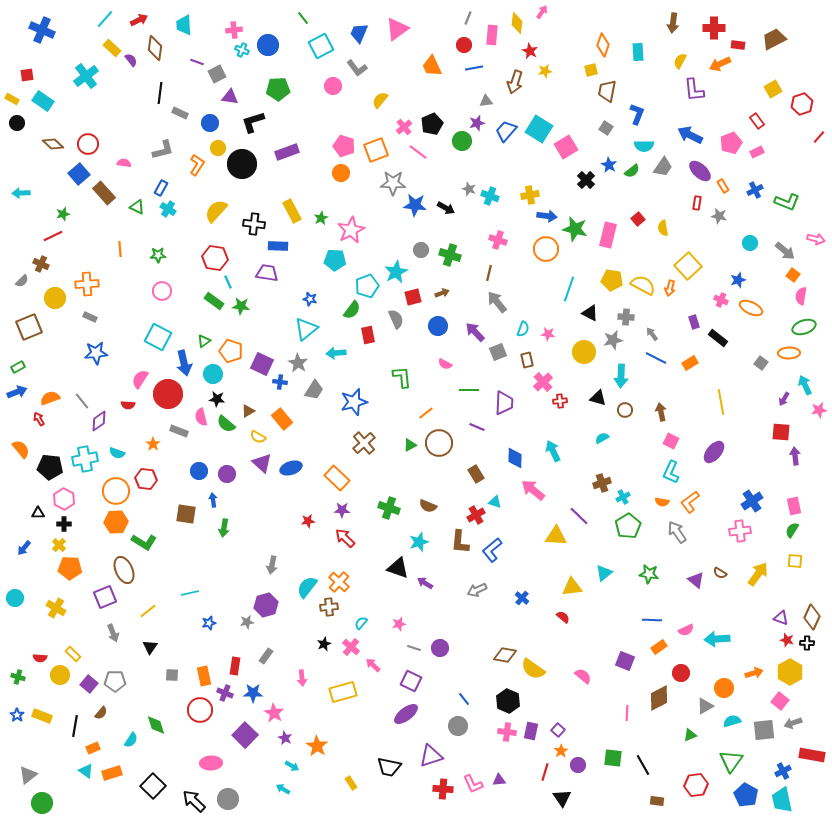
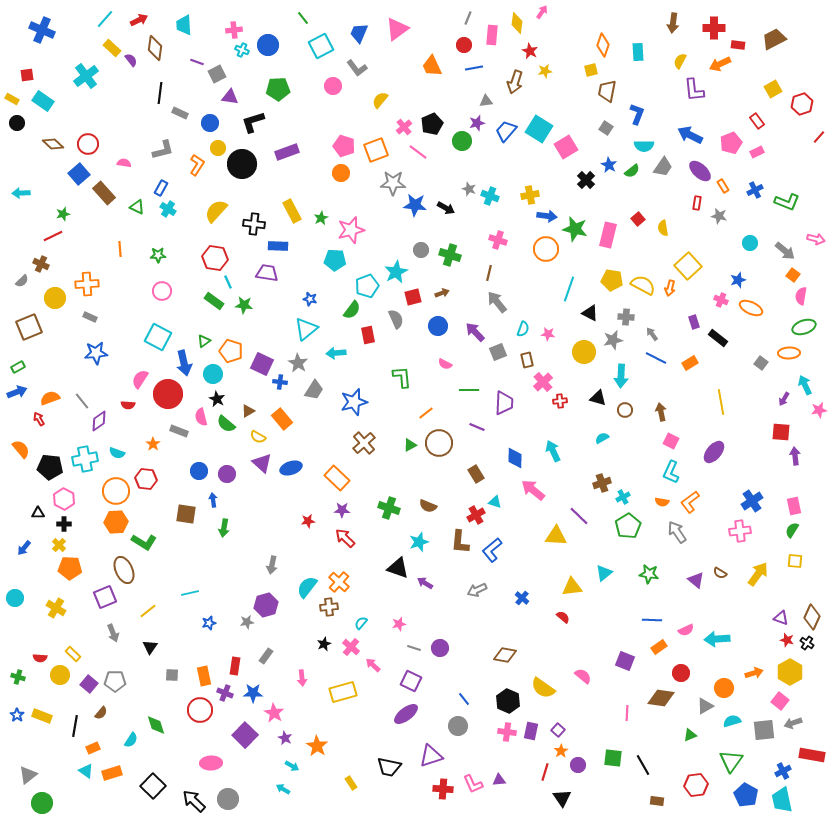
pink star at (351, 230): rotated 12 degrees clockwise
green star at (241, 306): moved 3 px right, 1 px up
black star at (217, 399): rotated 21 degrees clockwise
black cross at (807, 643): rotated 32 degrees clockwise
yellow semicircle at (533, 669): moved 10 px right, 19 px down
brown diamond at (659, 698): moved 2 px right; rotated 36 degrees clockwise
